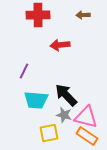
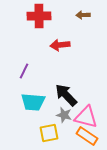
red cross: moved 1 px right, 1 px down
cyan trapezoid: moved 3 px left, 2 px down
